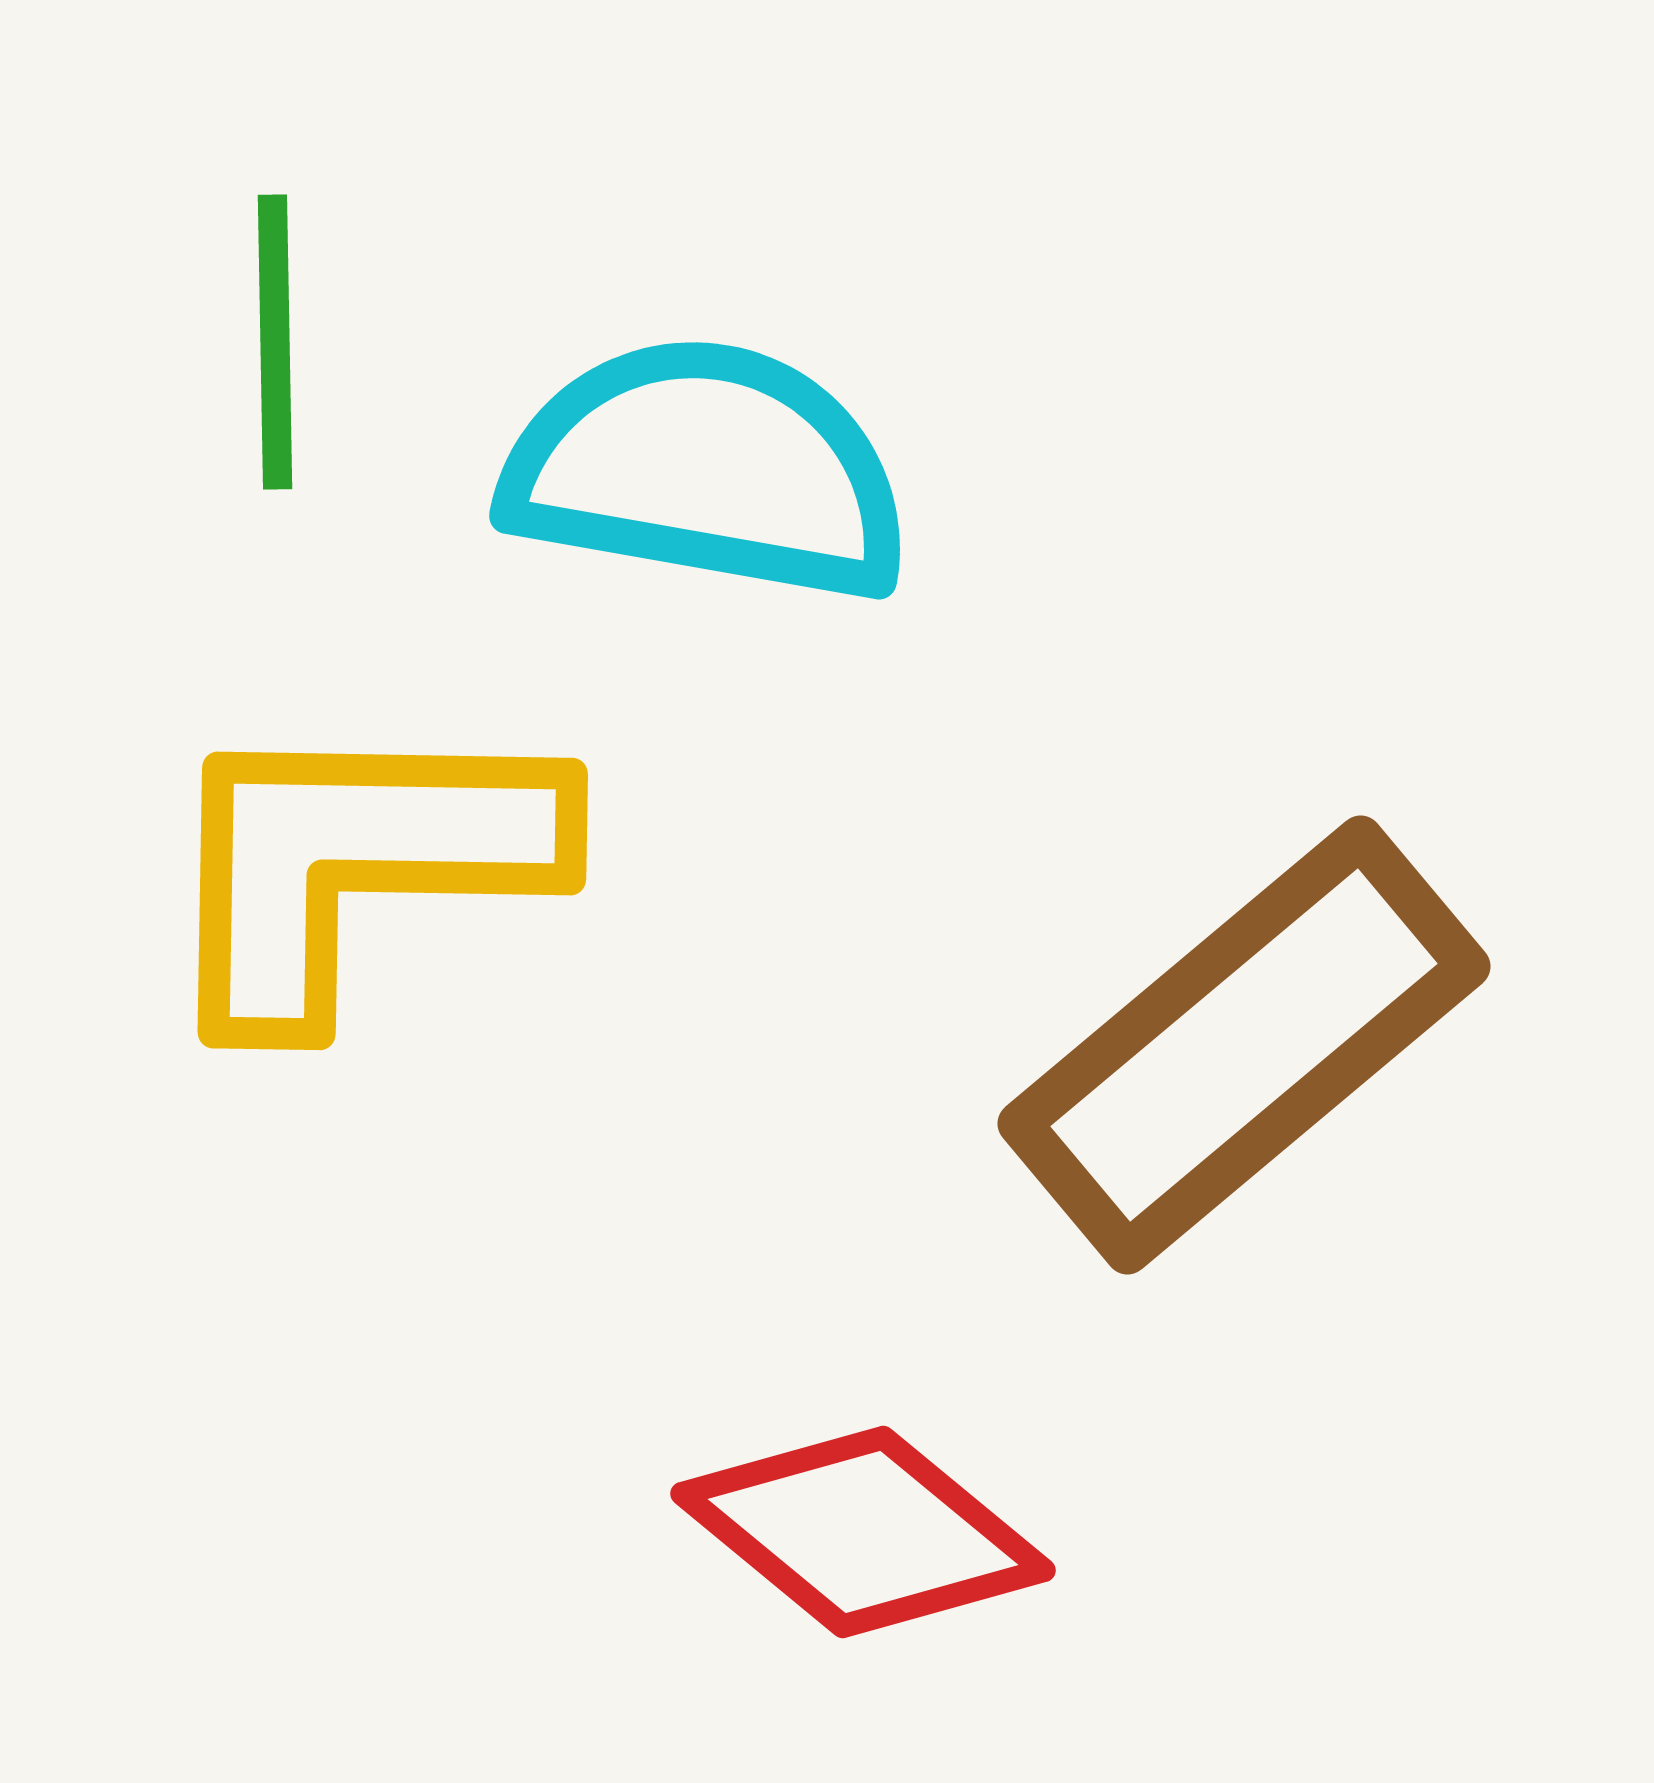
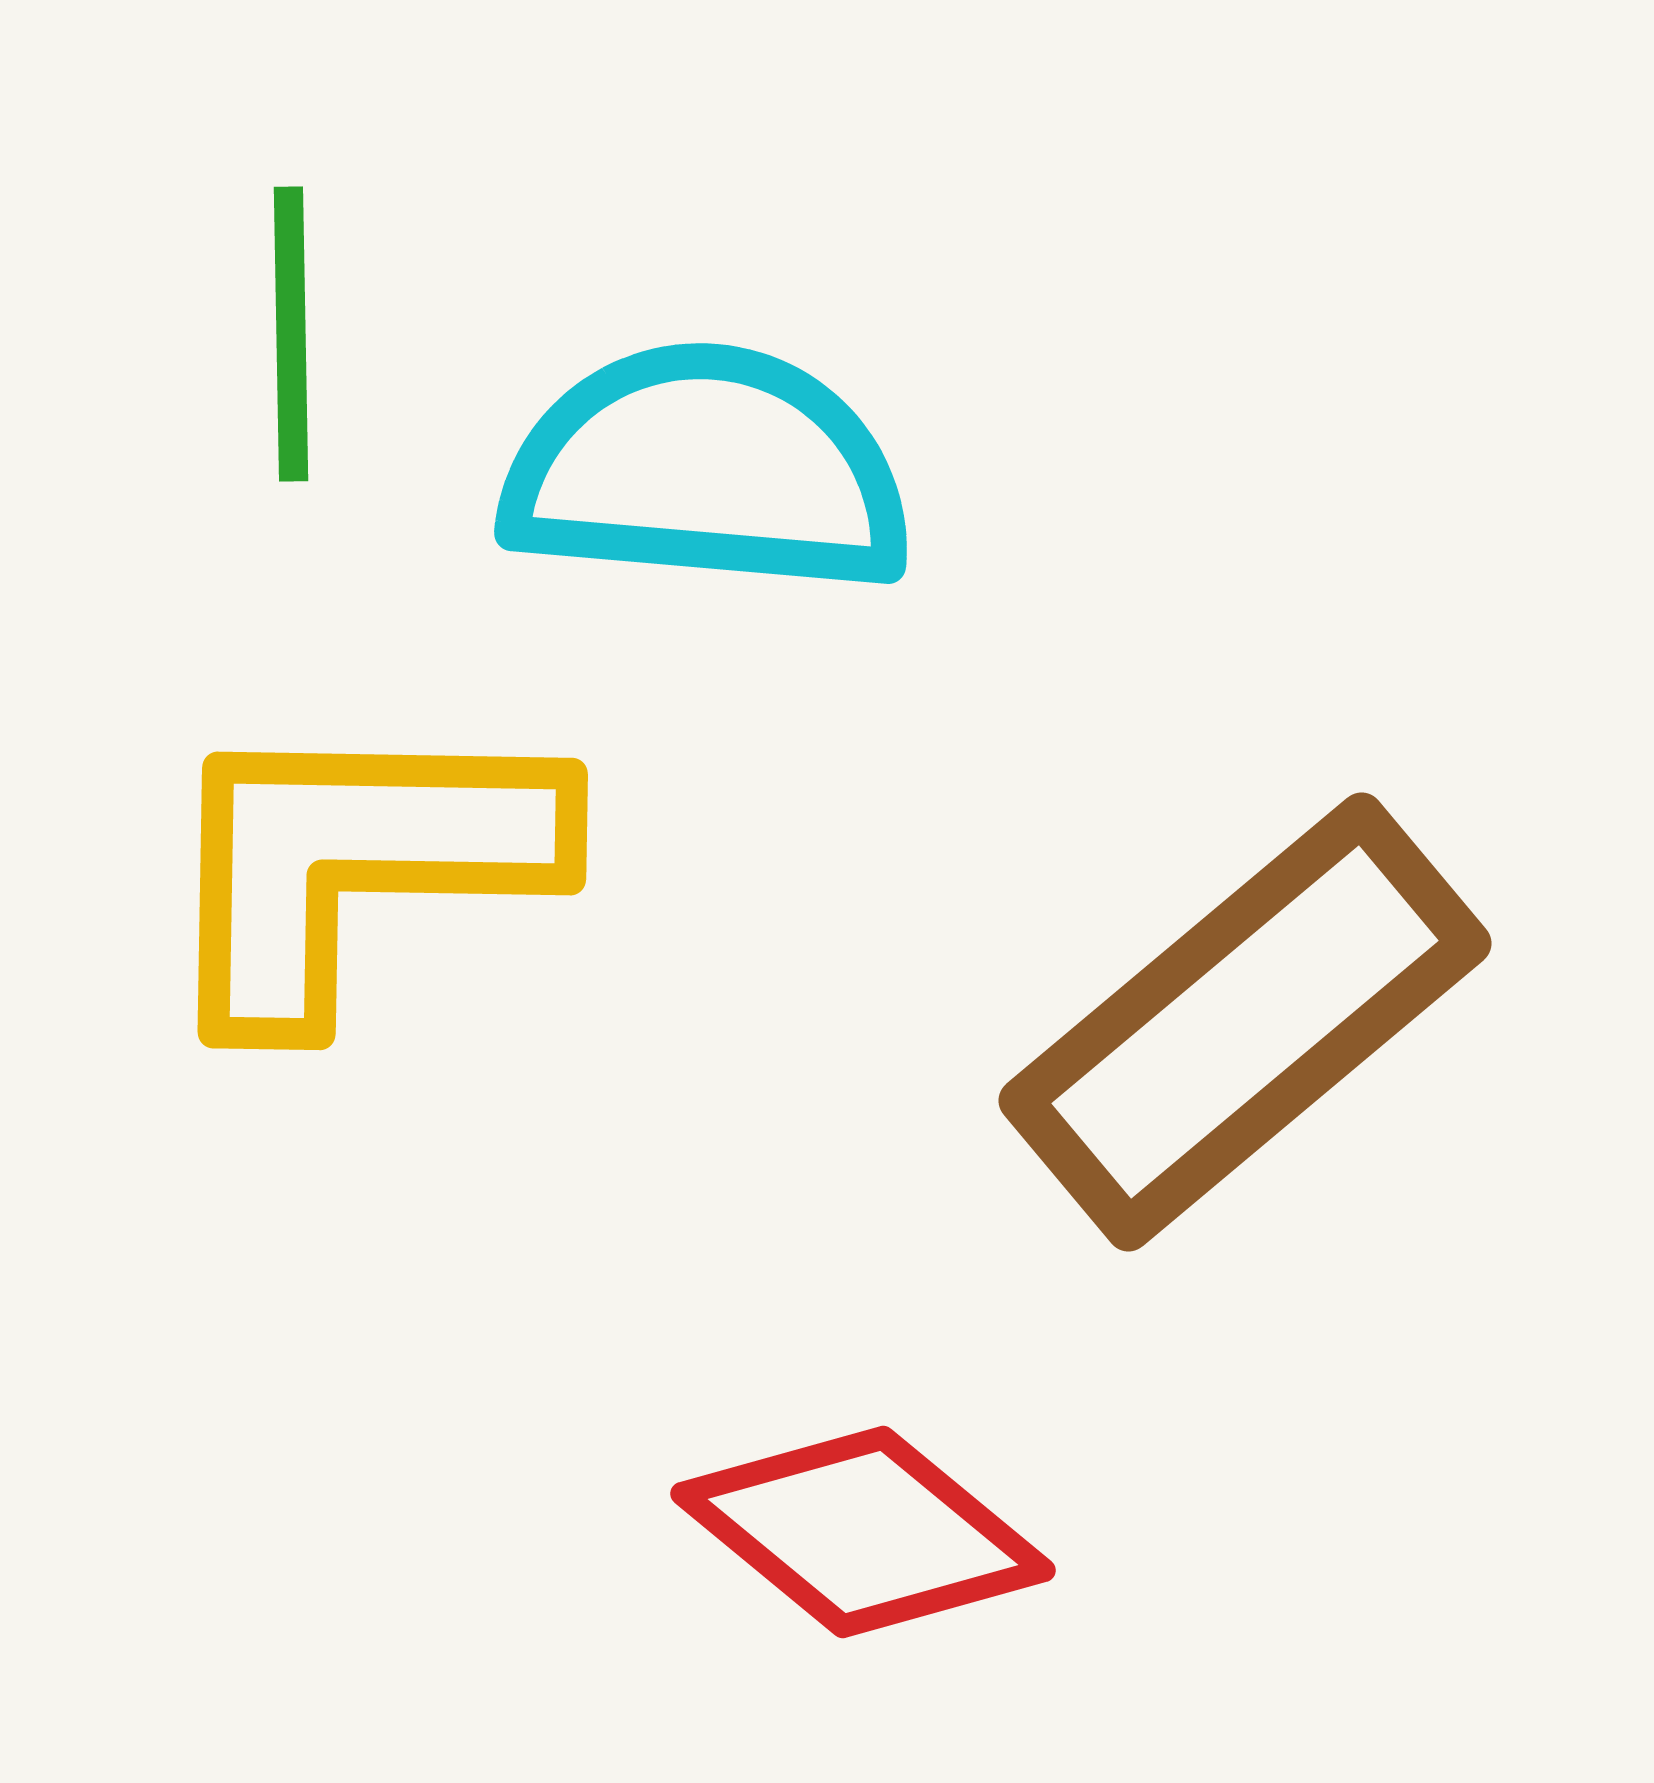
green line: moved 16 px right, 8 px up
cyan semicircle: rotated 5 degrees counterclockwise
brown rectangle: moved 1 px right, 23 px up
